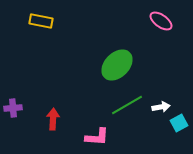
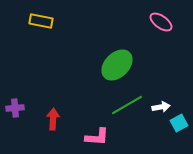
pink ellipse: moved 1 px down
purple cross: moved 2 px right
